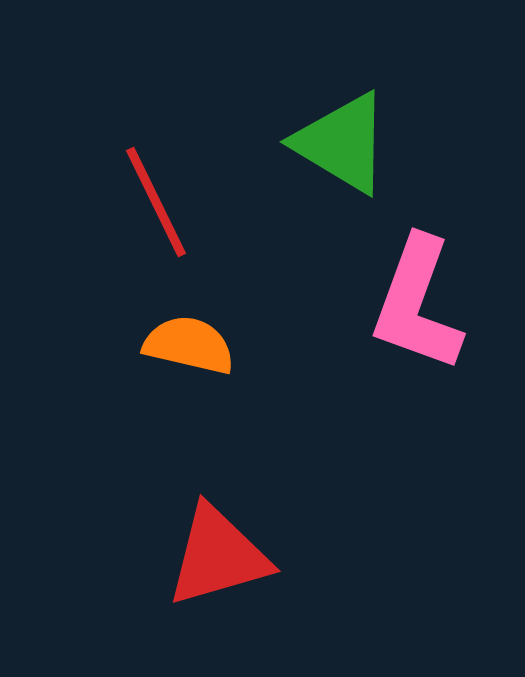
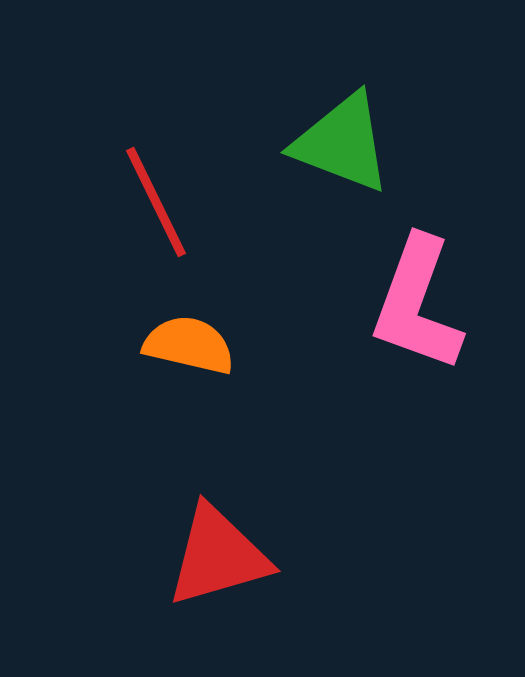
green triangle: rotated 10 degrees counterclockwise
